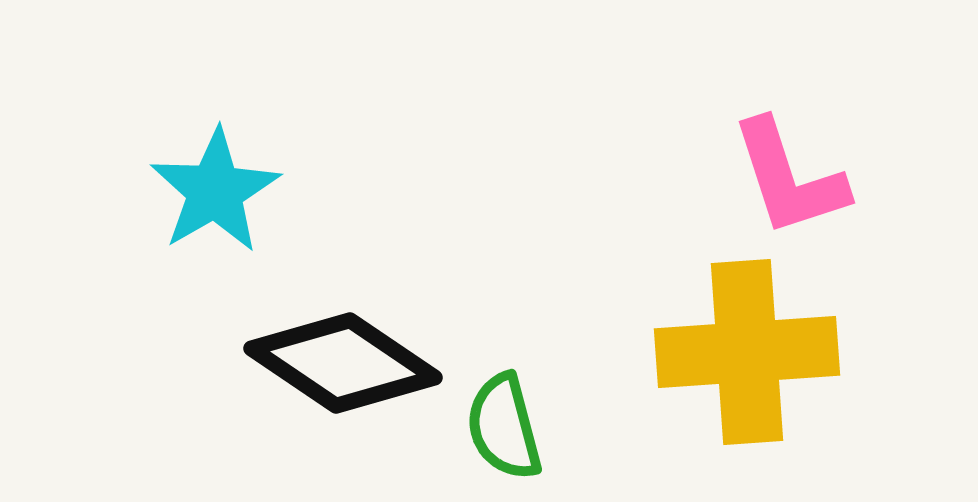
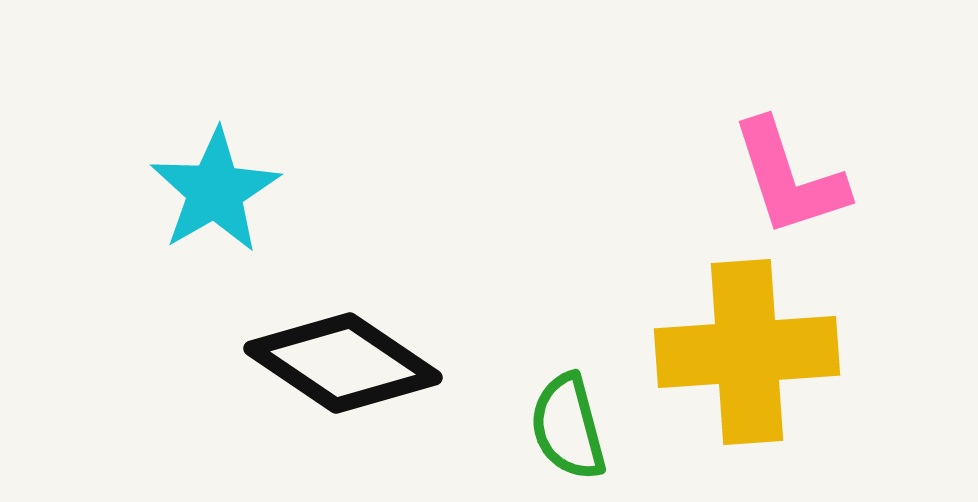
green semicircle: moved 64 px right
